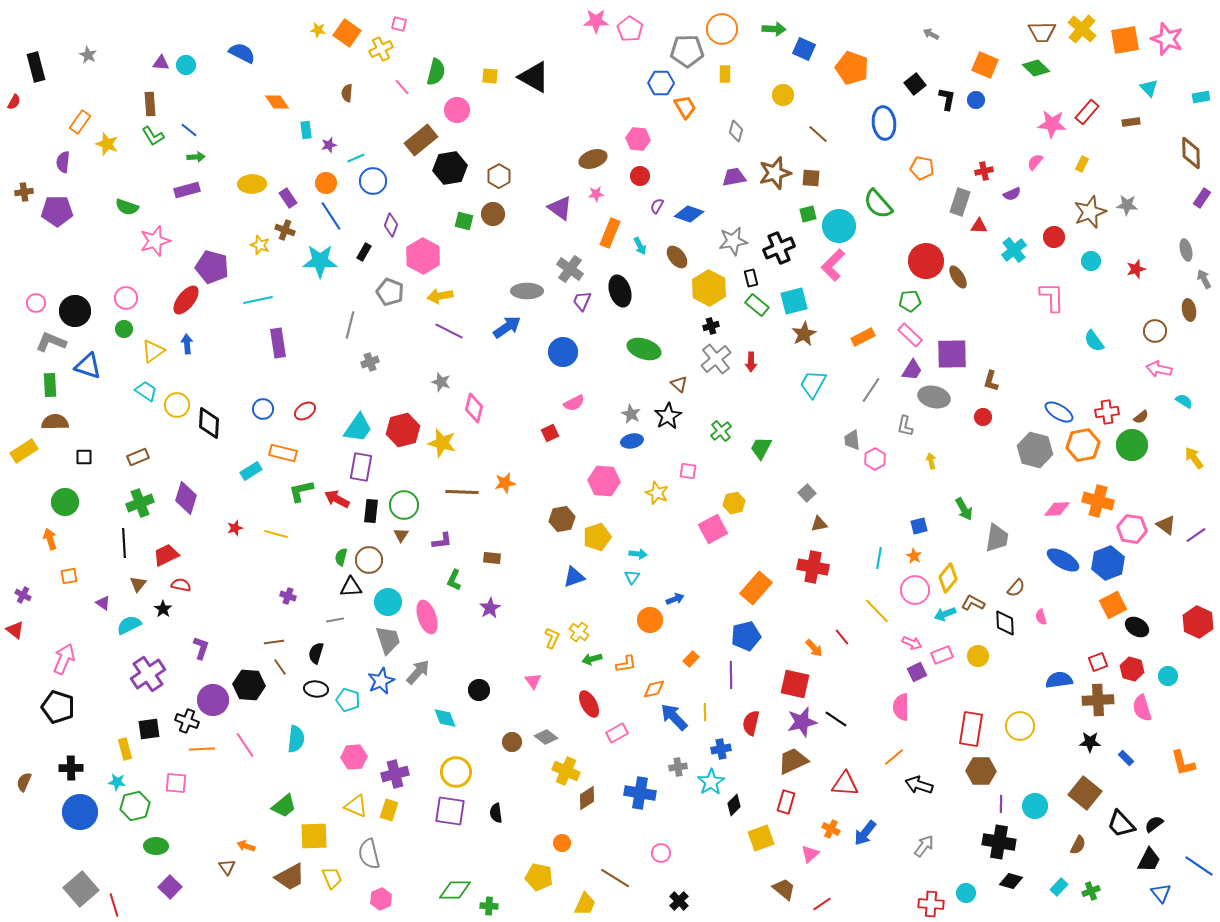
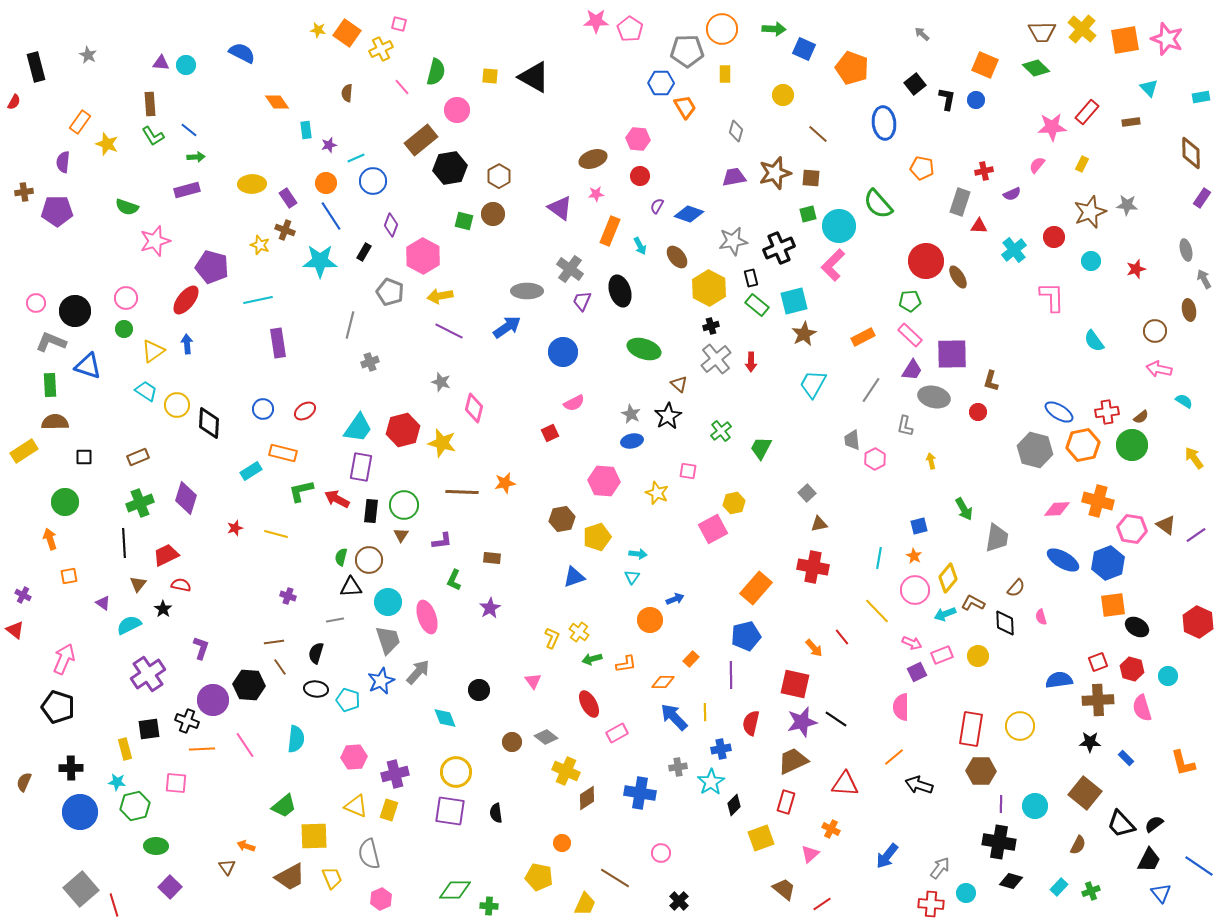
gray arrow at (931, 34): moved 9 px left; rotated 14 degrees clockwise
pink star at (1052, 124): moved 3 px down; rotated 8 degrees counterclockwise
pink semicircle at (1035, 162): moved 2 px right, 3 px down
orange rectangle at (610, 233): moved 2 px up
red circle at (983, 417): moved 5 px left, 5 px up
orange square at (1113, 605): rotated 20 degrees clockwise
orange diamond at (654, 689): moved 9 px right, 7 px up; rotated 15 degrees clockwise
blue arrow at (865, 833): moved 22 px right, 23 px down
gray arrow at (924, 846): moved 16 px right, 22 px down
